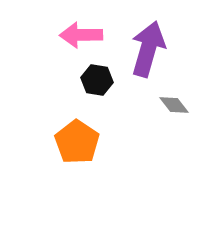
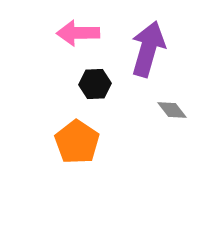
pink arrow: moved 3 px left, 2 px up
black hexagon: moved 2 px left, 4 px down; rotated 12 degrees counterclockwise
gray diamond: moved 2 px left, 5 px down
